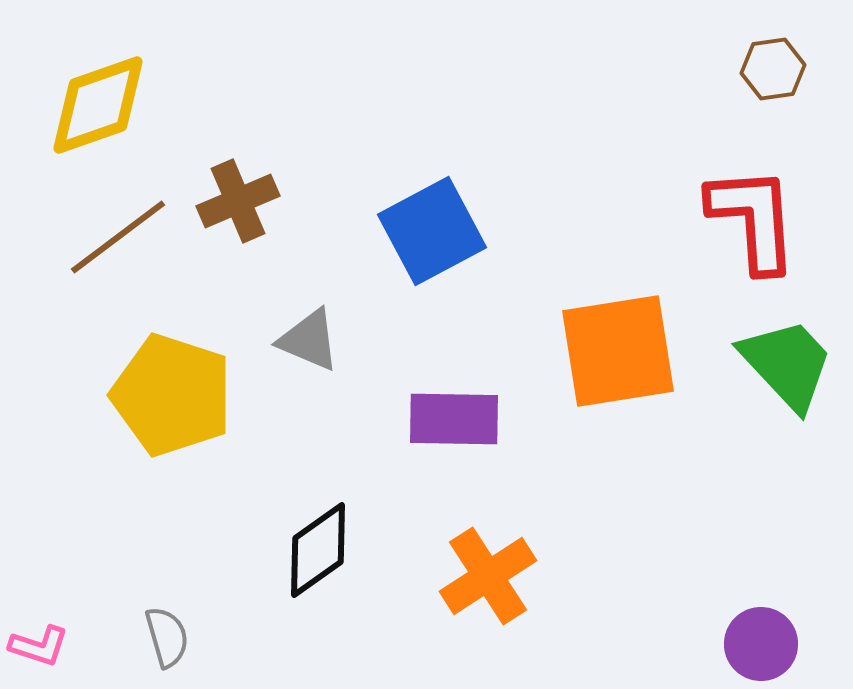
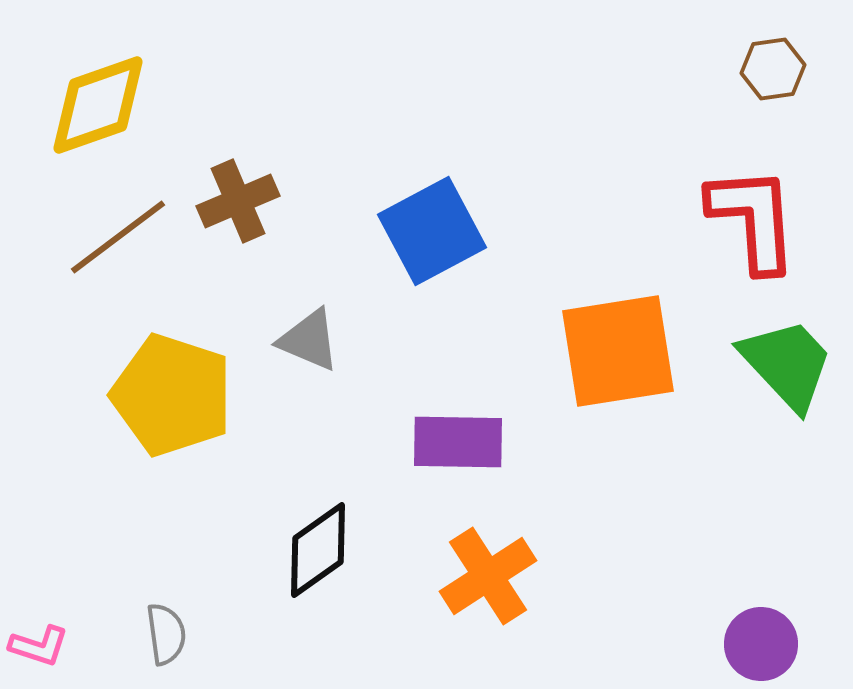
purple rectangle: moved 4 px right, 23 px down
gray semicircle: moved 1 px left, 3 px up; rotated 8 degrees clockwise
